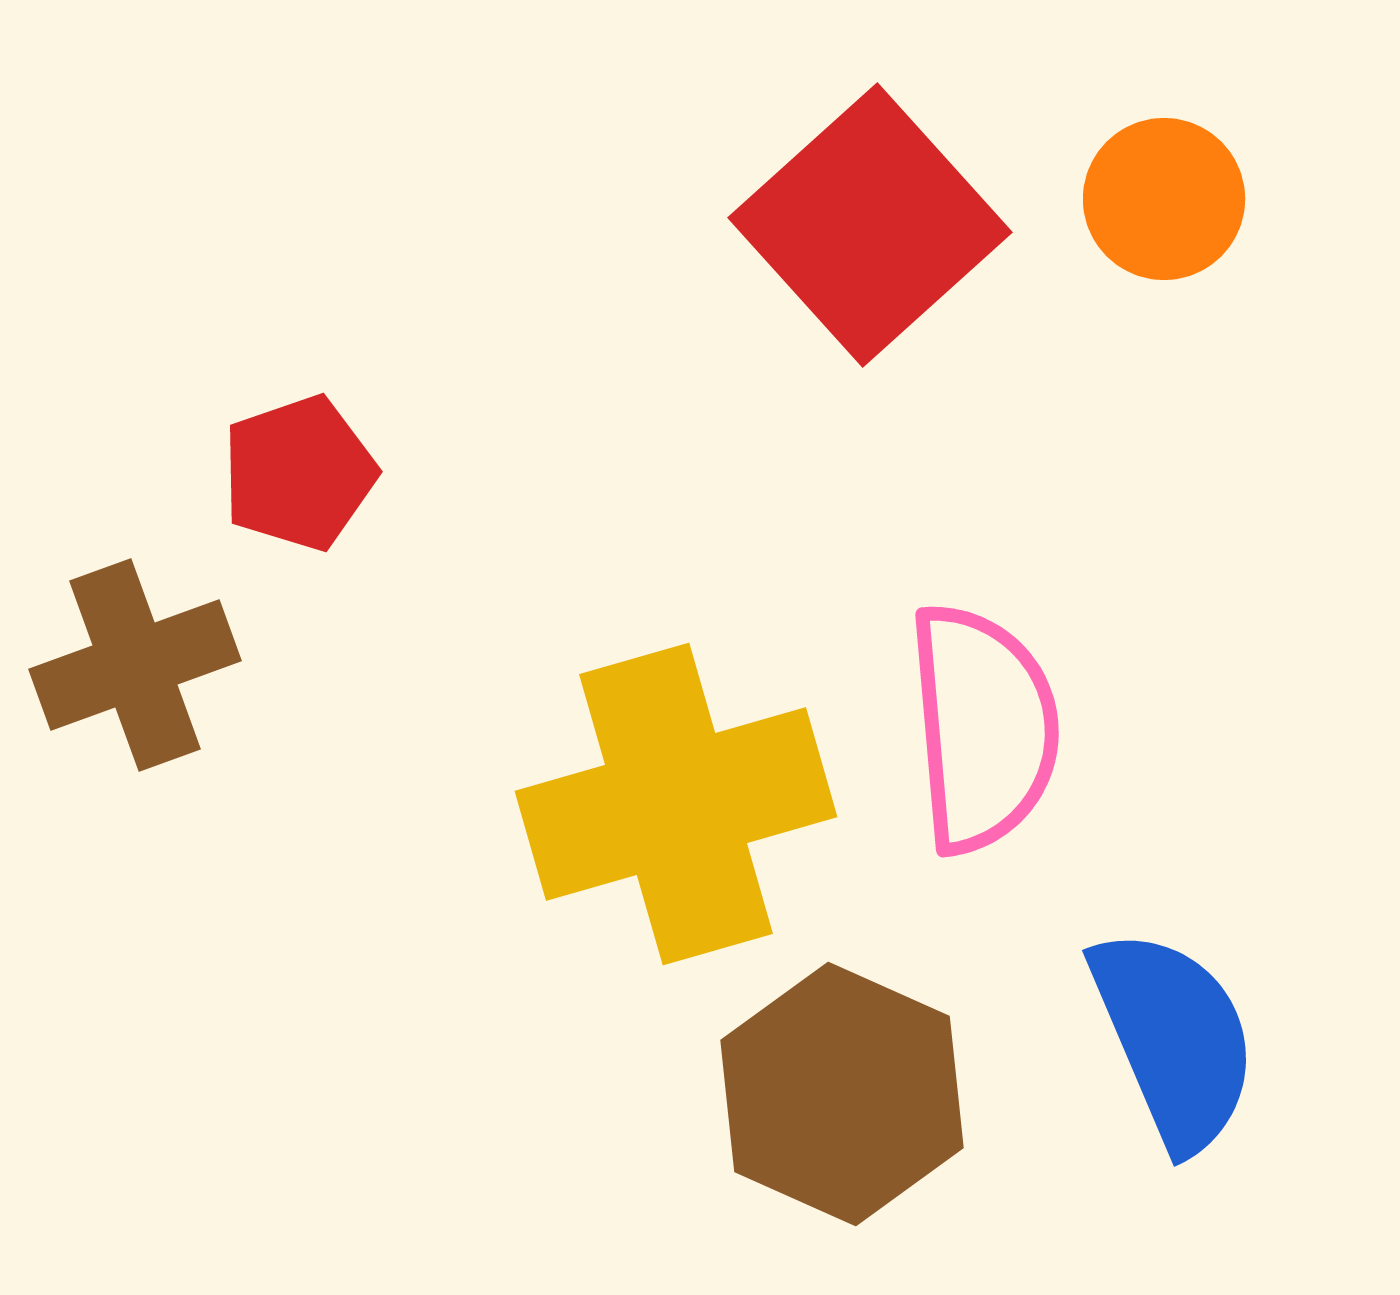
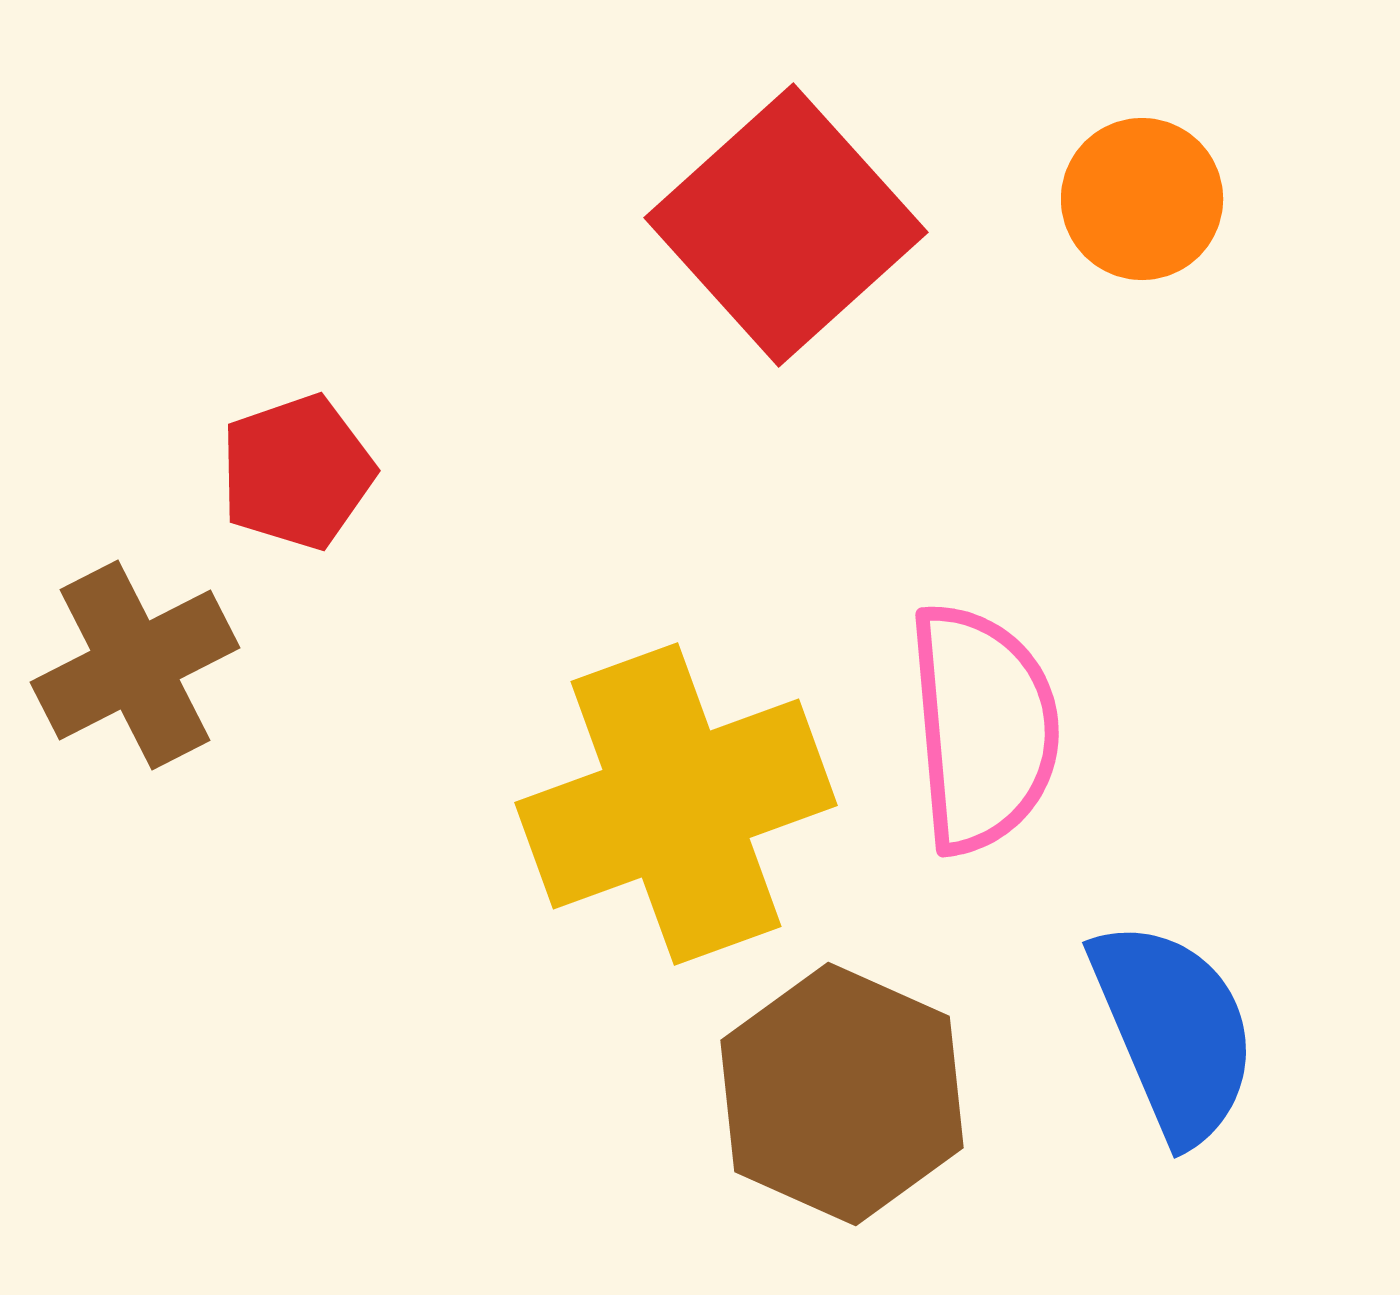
orange circle: moved 22 px left
red square: moved 84 px left
red pentagon: moved 2 px left, 1 px up
brown cross: rotated 7 degrees counterclockwise
yellow cross: rotated 4 degrees counterclockwise
blue semicircle: moved 8 px up
